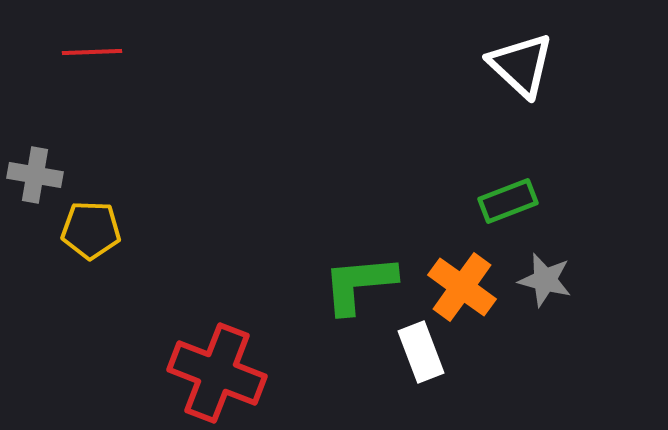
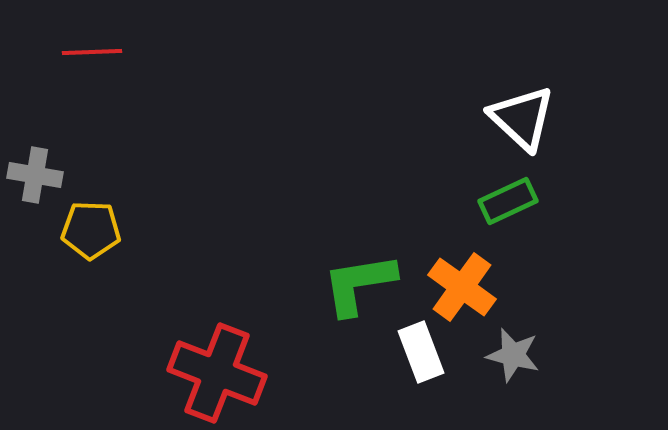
white triangle: moved 1 px right, 53 px down
green rectangle: rotated 4 degrees counterclockwise
gray star: moved 32 px left, 75 px down
green L-shape: rotated 4 degrees counterclockwise
